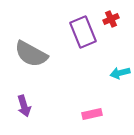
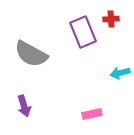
red cross: rotated 21 degrees clockwise
